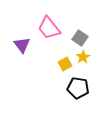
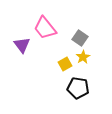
pink trapezoid: moved 4 px left
